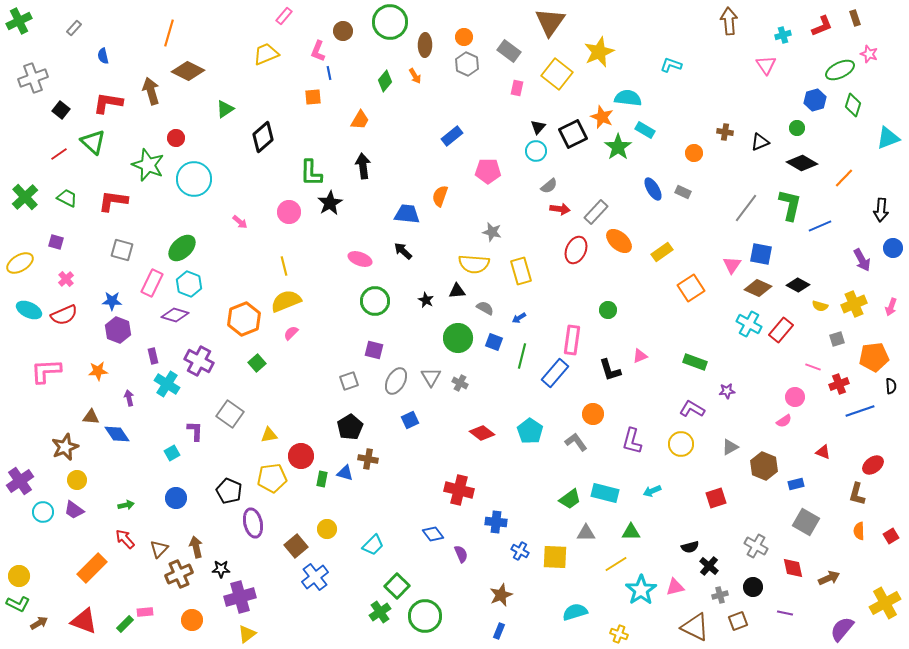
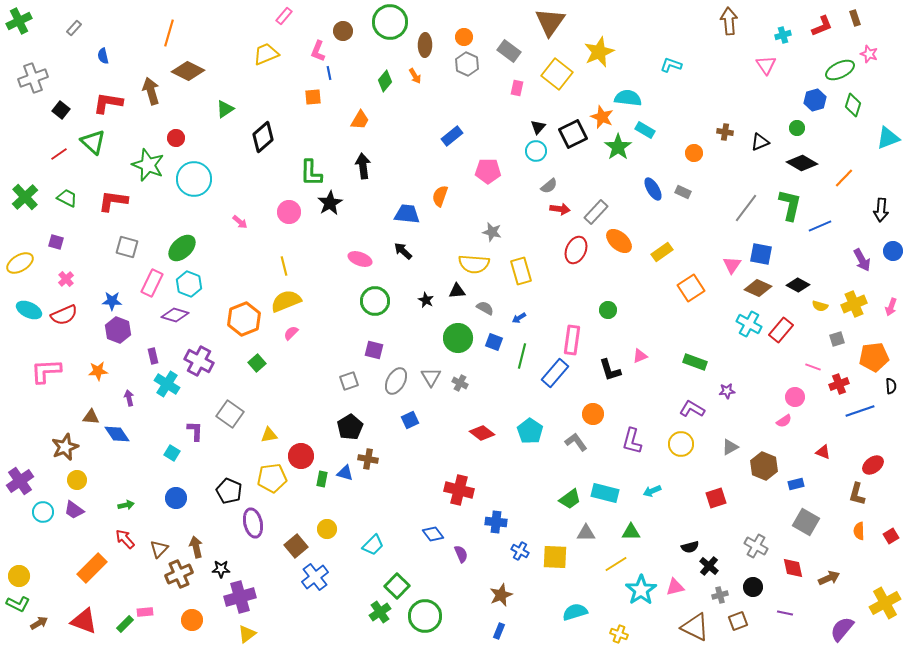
blue circle at (893, 248): moved 3 px down
gray square at (122, 250): moved 5 px right, 3 px up
cyan square at (172, 453): rotated 28 degrees counterclockwise
